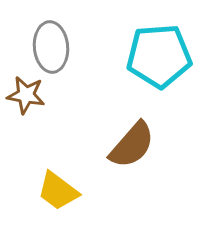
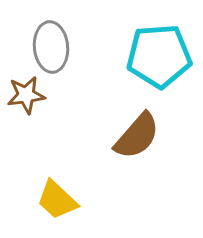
brown star: rotated 18 degrees counterclockwise
brown semicircle: moved 5 px right, 9 px up
yellow trapezoid: moved 1 px left, 9 px down; rotated 6 degrees clockwise
